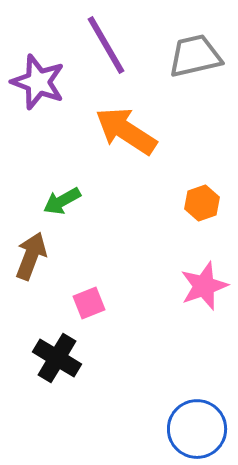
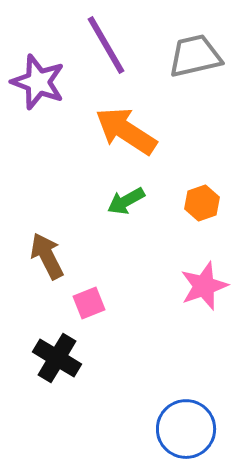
green arrow: moved 64 px right
brown arrow: moved 16 px right; rotated 48 degrees counterclockwise
blue circle: moved 11 px left
